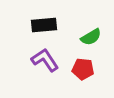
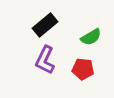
black rectangle: moved 1 px right; rotated 35 degrees counterclockwise
purple L-shape: rotated 120 degrees counterclockwise
